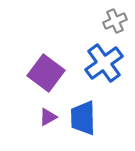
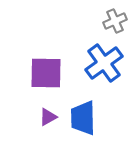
purple square: rotated 36 degrees counterclockwise
